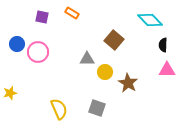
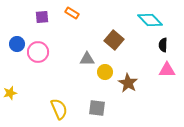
purple square: rotated 16 degrees counterclockwise
gray square: rotated 12 degrees counterclockwise
